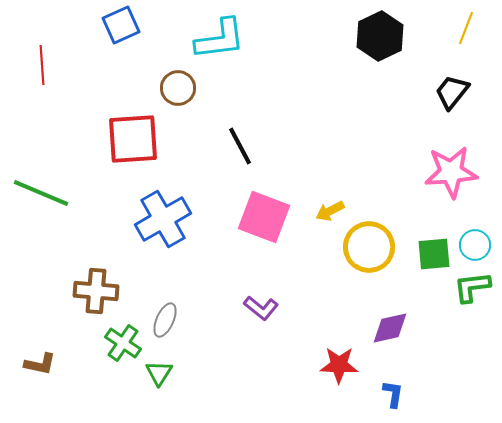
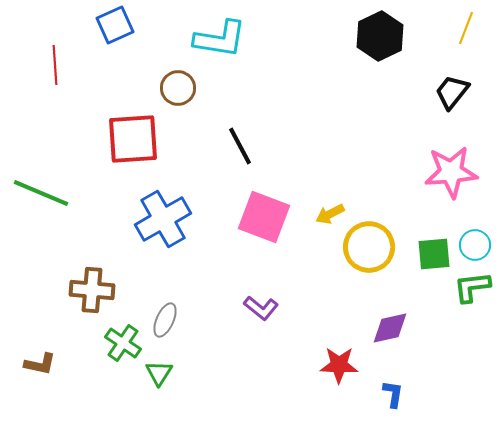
blue square: moved 6 px left
cyan L-shape: rotated 16 degrees clockwise
red line: moved 13 px right
yellow arrow: moved 3 px down
brown cross: moved 4 px left, 1 px up
